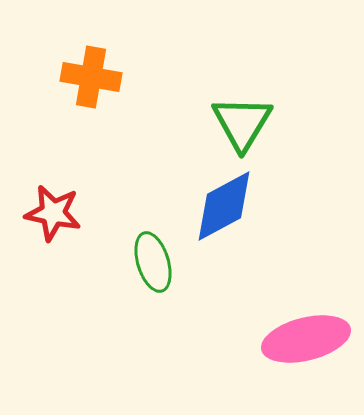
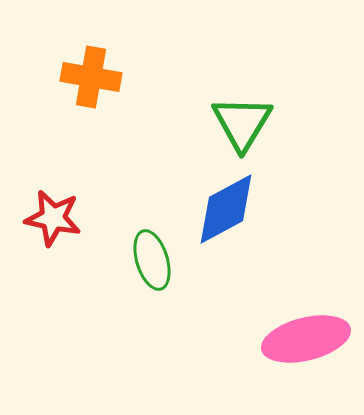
blue diamond: moved 2 px right, 3 px down
red star: moved 5 px down
green ellipse: moved 1 px left, 2 px up
